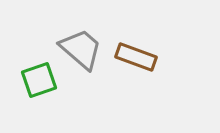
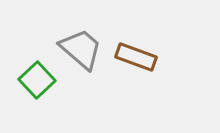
green square: moved 2 px left; rotated 24 degrees counterclockwise
